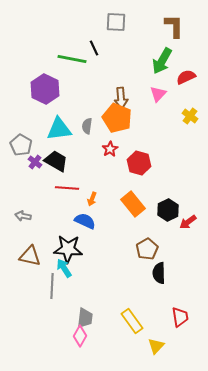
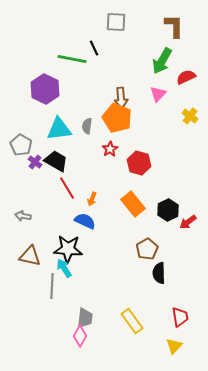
red line: rotated 55 degrees clockwise
yellow triangle: moved 18 px right
